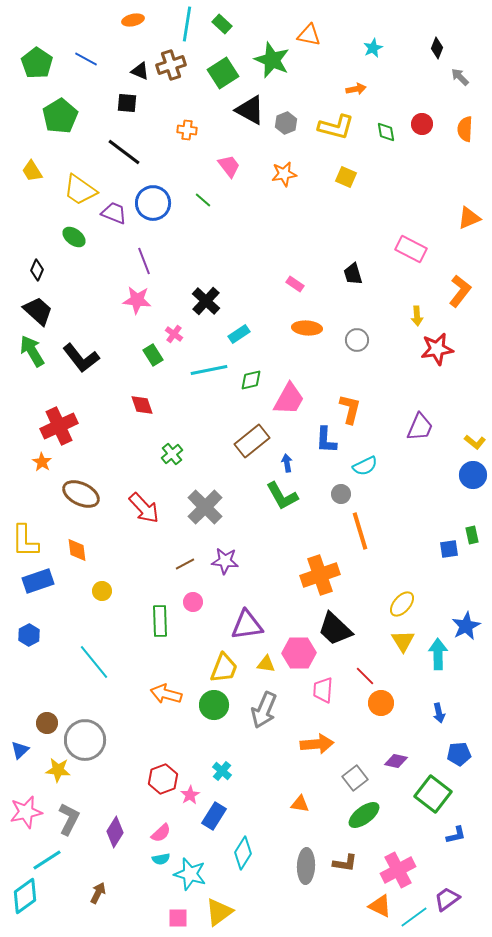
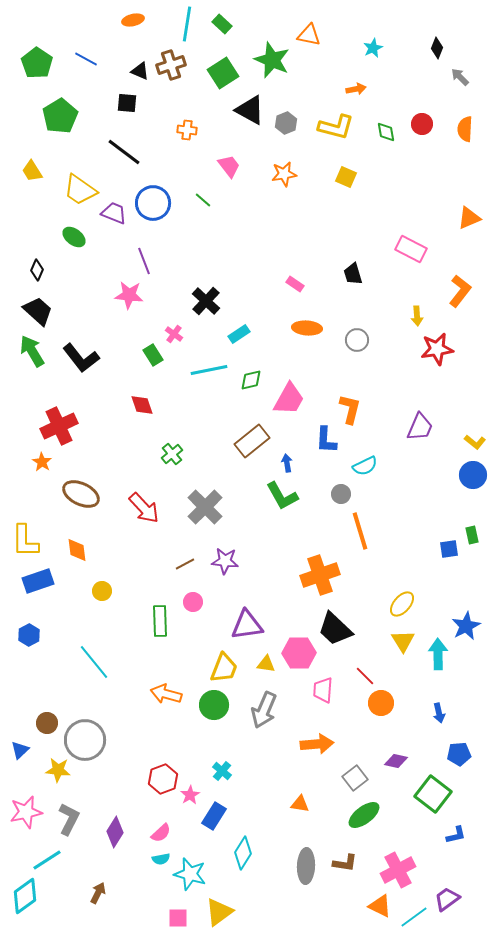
pink star at (137, 300): moved 8 px left, 5 px up
